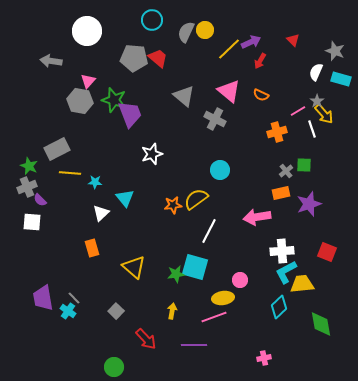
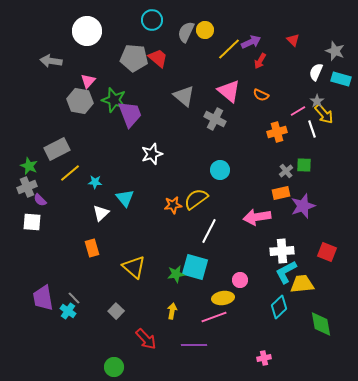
yellow line at (70, 173): rotated 45 degrees counterclockwise
purple star at (309, 204): moved 6 px left, 2 px down
